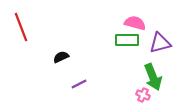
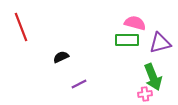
pink cross: moved 2 px right, 1 px up; rotated 32 degrees counterclockwise
